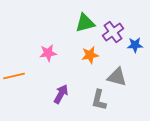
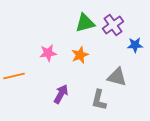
purple cross: moved 7 px up
orange star: moved 10 px left; rotated 12 degrees counterclockwise
